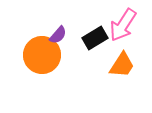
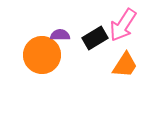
purple semicircle: moved 2 px right; rotated 132 degrees counterclockwise
orange trapezoid: moved 3 px right
